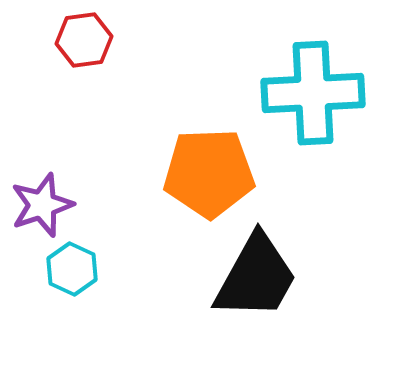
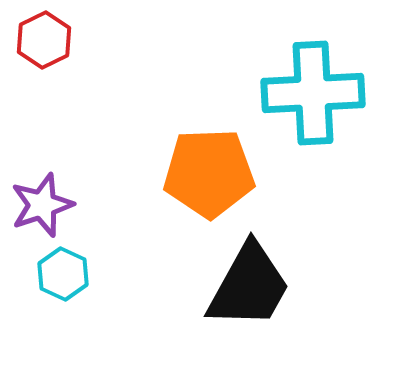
red hexagon: moved 40 px left; rotated 18 degrees counterclockwise
cyan hexagon: moved 9 px left, 5 px down
black trapezoid: moved 7 px left, 9 px down
